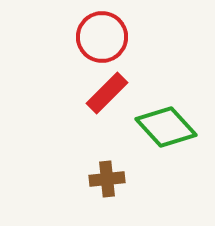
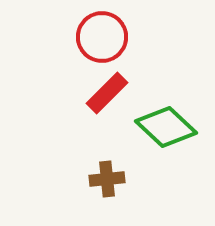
green diamond: rotated 4 degrees counterclockwise
